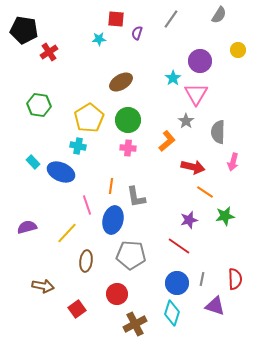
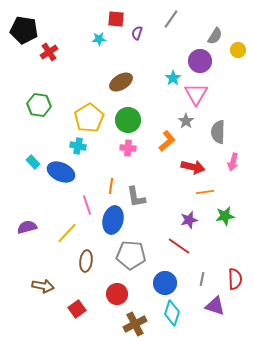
gray semicircle at (219, 15): moved 4 px left, 21 px down
orange line at (205, 192): rotated 42 degrees counterclockwise
blue circle at (177, 283): moved 12 px left
